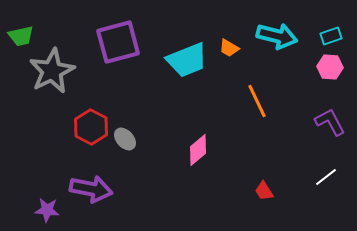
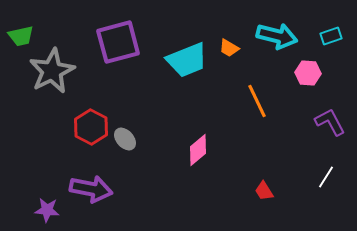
pink hexagon: moved 22 px left, 6 px down
white line: rotated 20 degrees counterclockwise
